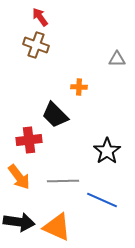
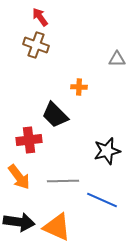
black star: rotated 20 degrees clockwise
